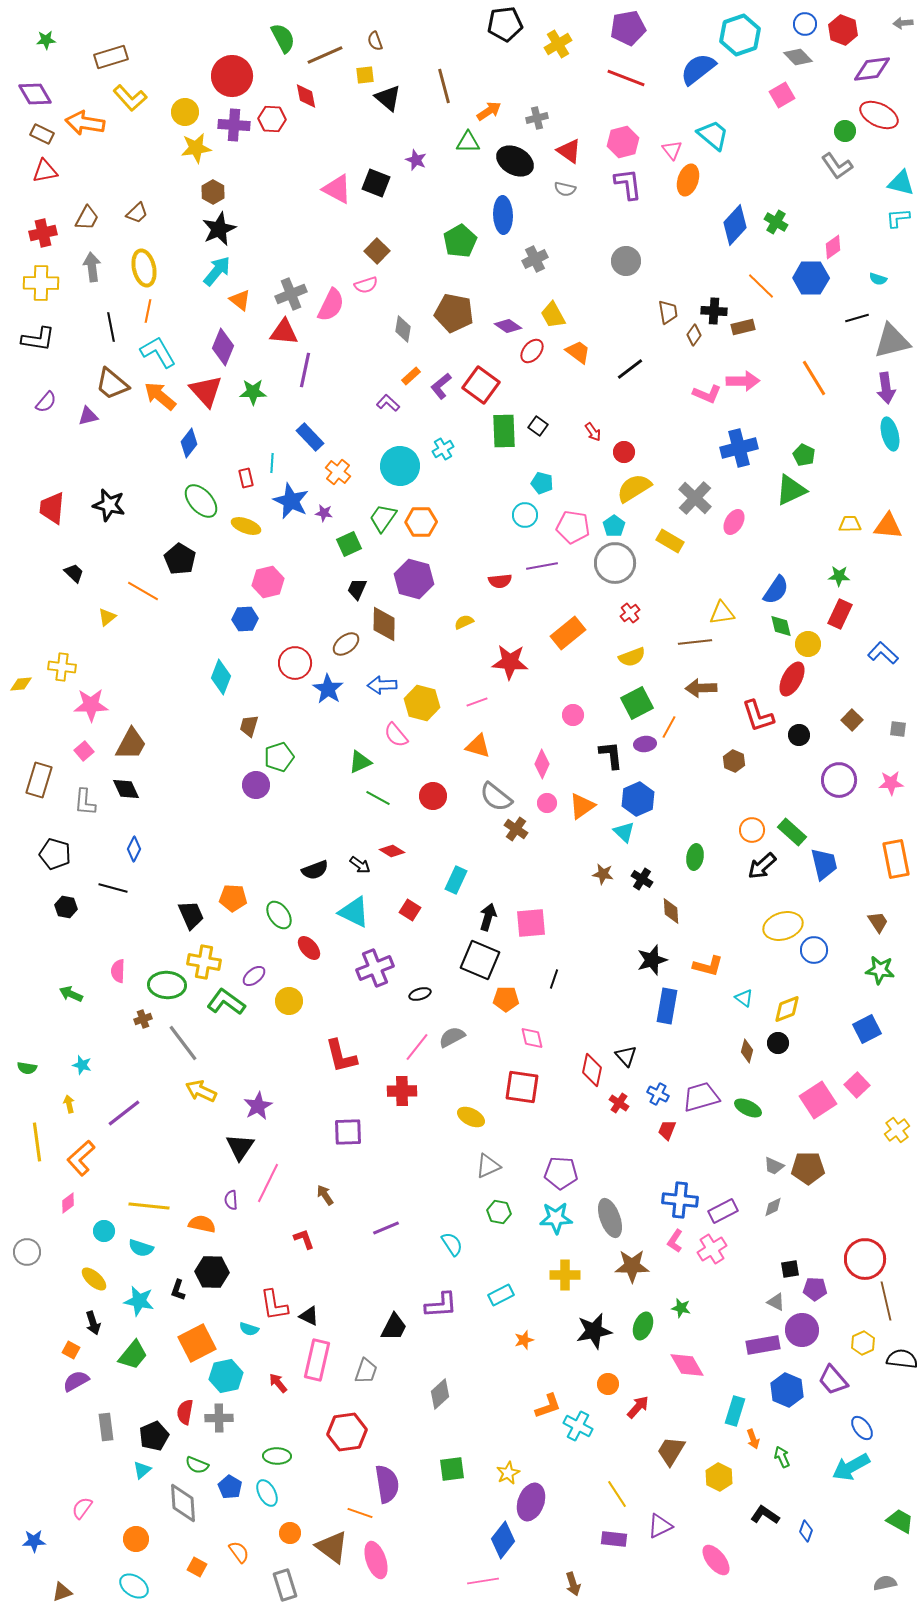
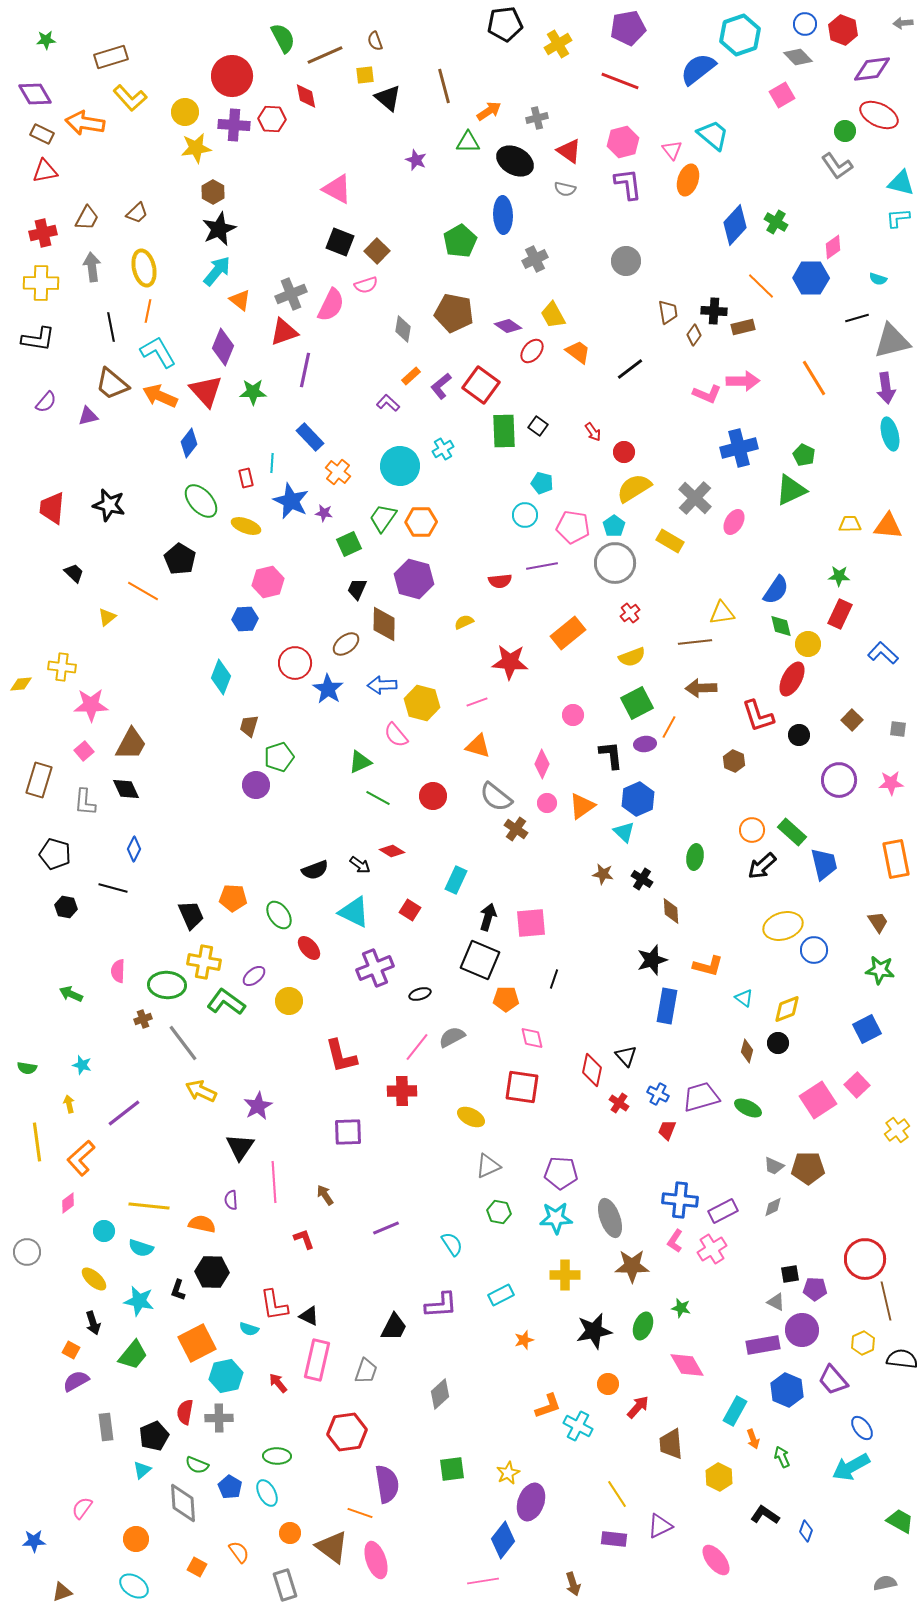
red line at (626, 78): moved 6 px left, 3 px down
black square at (376, 183): moved 36 px left, 59 px down
red triangle at (284, 332): rotated 24 degrees counterclockwise
orange arrow at (160, 396): rotated 16 degrees counterclockwise
pink line at (268, 1183): moved 6 px right, 1 px up; rotated 30 degrees counterclockwise
black square at (790, 1269): moved 5 px down
cyan rectangle at (735, 1411): rotated 12 degrees clockwise
brown trapezoid at (671, 1451): moved 7 px up; rotated 36 degrees counterclockwise
